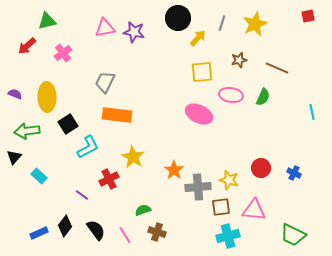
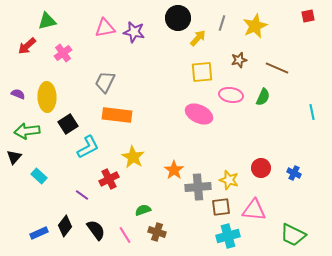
yellow star at (255, 24): moved 2 px down
purple semicircle at (15, 94): moved 3 px right
